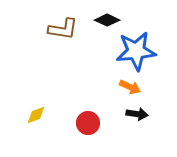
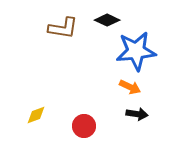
brown L-shape: moved 1 px up
red circle: moved 4 px left, 3 px down
